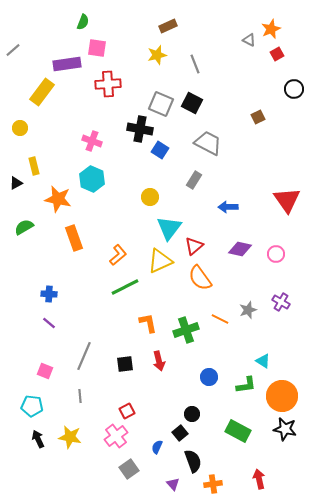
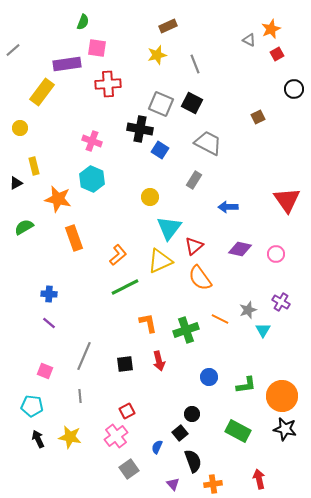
cyan triangle at (263, 361): moved 31 px up; rotated 28 degrees clockwise
